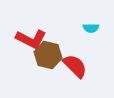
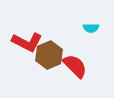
red L-shape: moved 4 px left, 3 px down
brown hexagon: moved 1 px right; rotated 24 degrees clockwise
